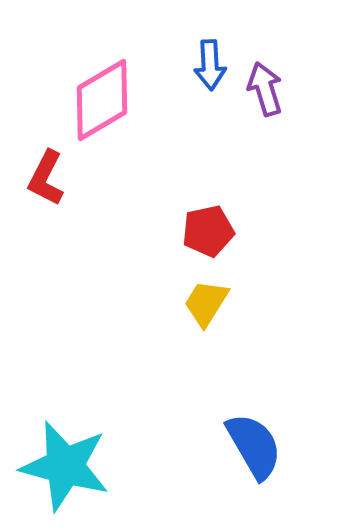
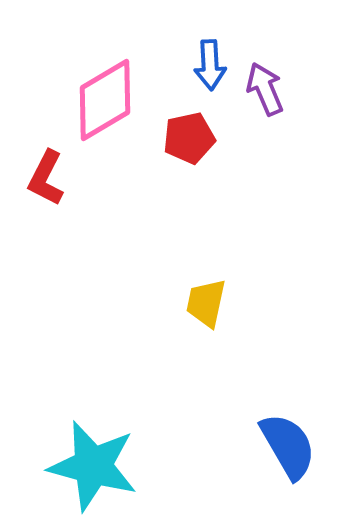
purple arrow: rotated 6 degrees counterclockwise
pink diamond: moved 3 px right
red pentagon: moved 19 px left, 93 px up
yellow trapezoid: rotated 20 degrees counterclockwise
blue semicircle: moved 34 px right
cyan star: moved 28 px right
